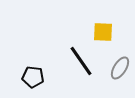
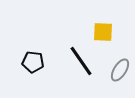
gray ellipse: moved 2 px down
black pentagon: moved 15 px up
